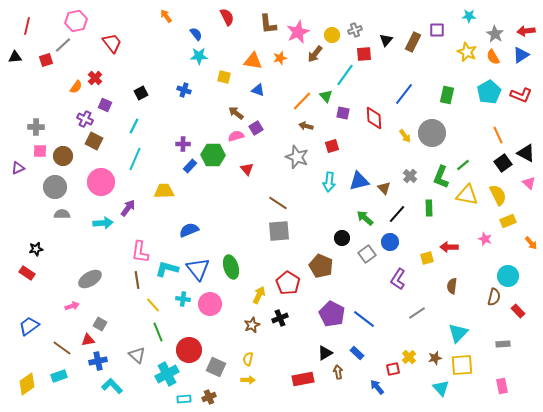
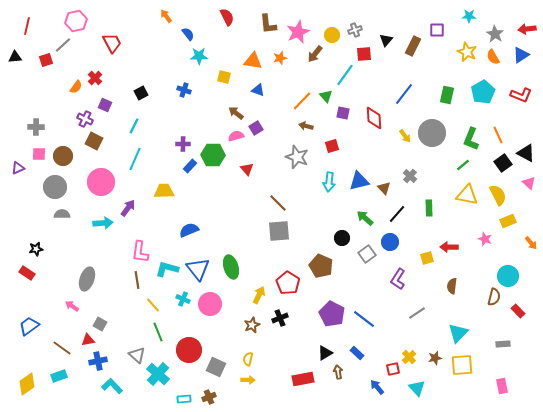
red arrow at (526, 31): moved 1 px right, 2 px up
blue semicircle at (196, 34): moved 8 px left
brown rectangle at (413, 42): moved 4 px down
red trapezoid at (112, 43): rotated 10 degrees clockwise
cyan pentagon at (489, 92): moved 6 px left
pink square at (40, 151): moved 1 px left, 3 px down
green L-shape at (441, 177): moved 30 px right, 38 px up
brown line at (278, 203): rotated 12 degrees clockwise
gray ellipse at (90, 279): moved 3 px left; rotated 40 degrees counterclockwise
cyan cross at (183, 299): rotated 16 degrees clockwise
pink arrow at (72, 306): rotated 128 degrees counterclockwise
cyan cross at (167, 374): moved 9 px left; rotated 20 degrees counterclockwise
cyan triangle at (441, 388): moved 24 px left
